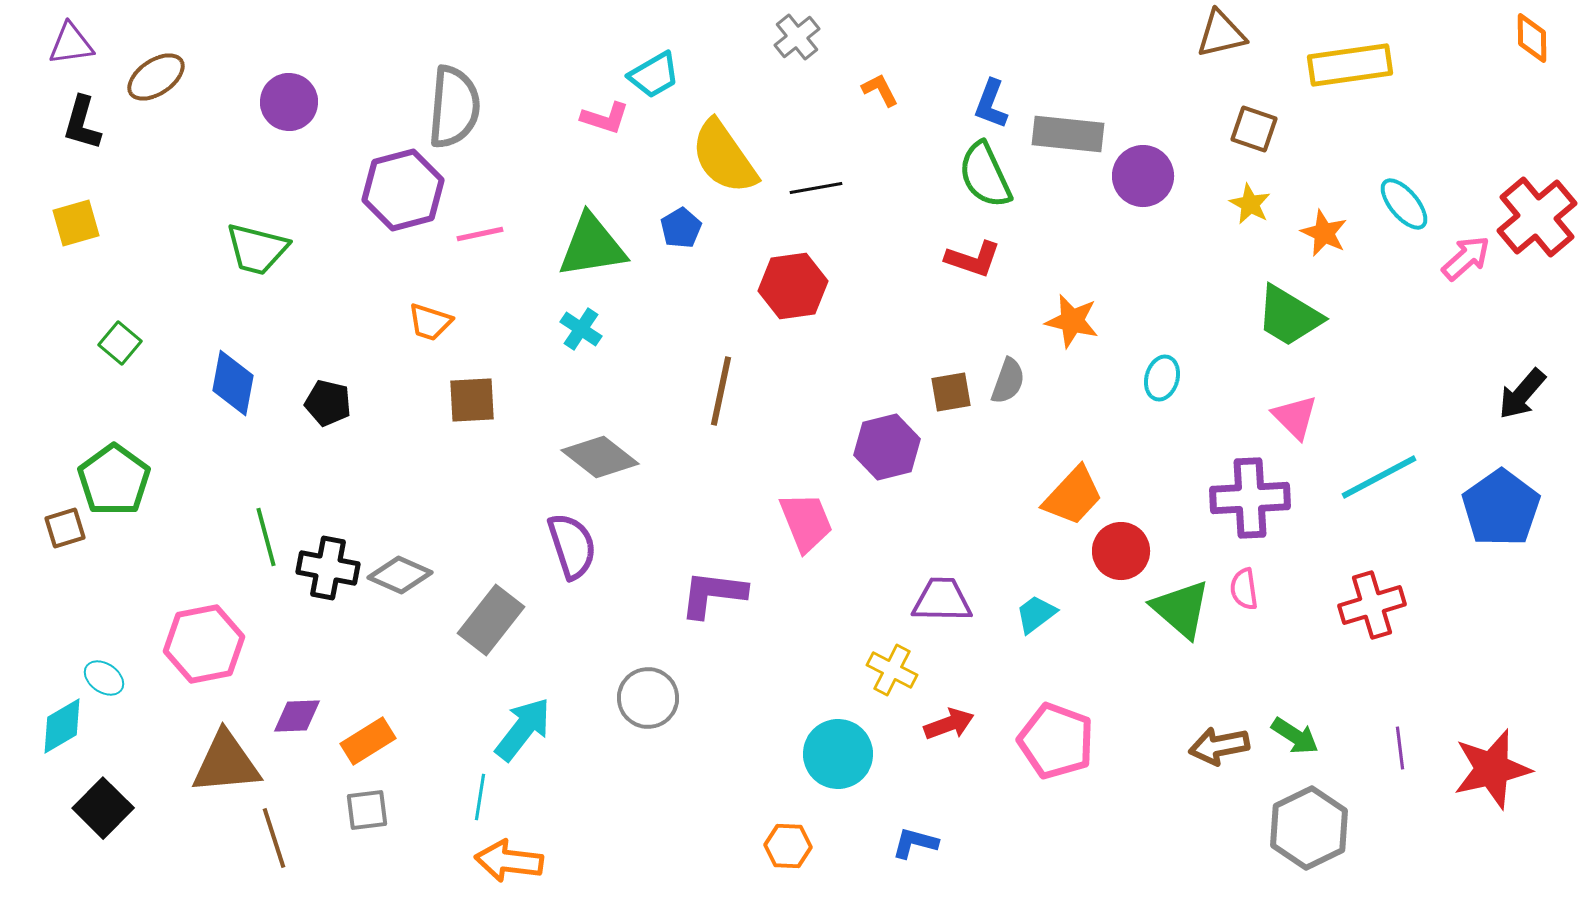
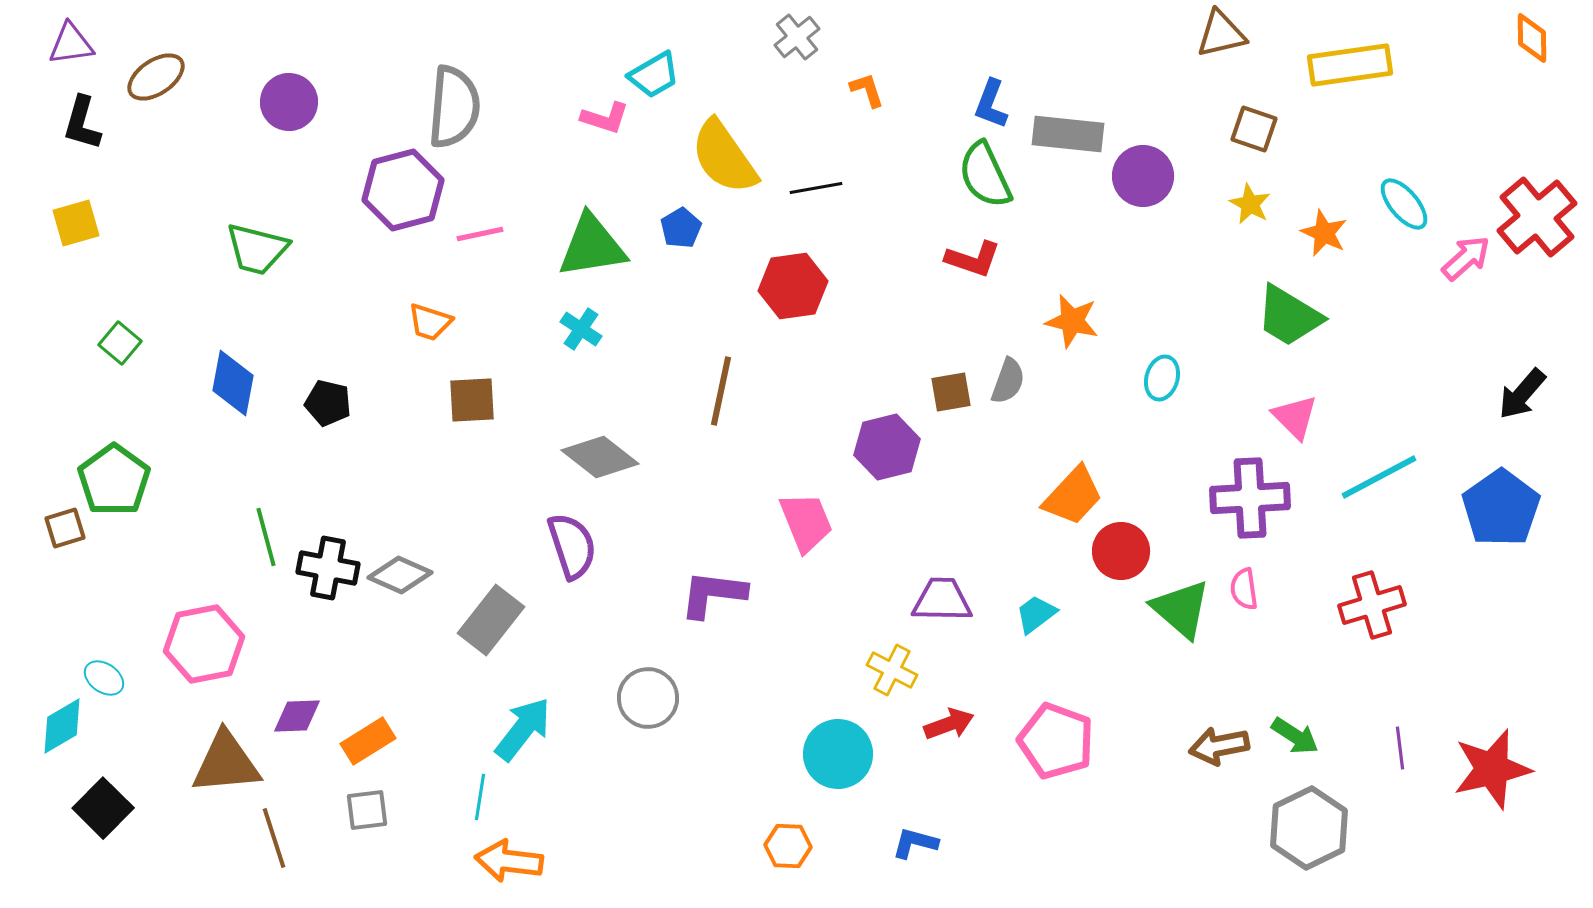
orange L-shape at (880, 90): moved 13 px left; rotated 9 degrees clockwise
